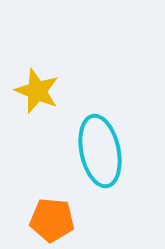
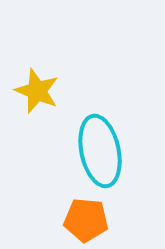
orange pentagon: moved 34 px right
